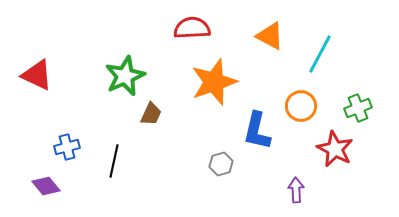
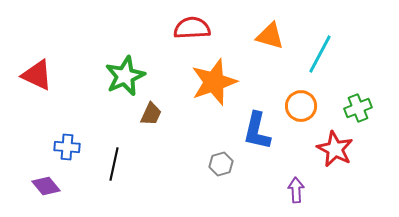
orange triangle: rotated 12 degrees counterclockwise
blue cross: rotated 20 degrees clockwise
black line: moved 3 px down
